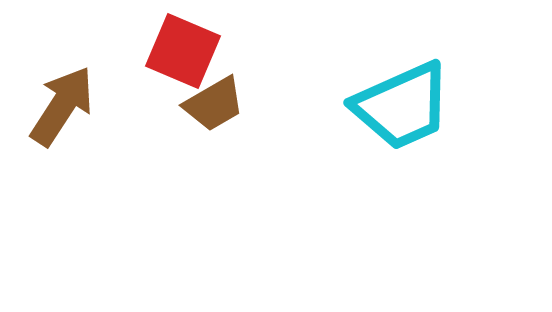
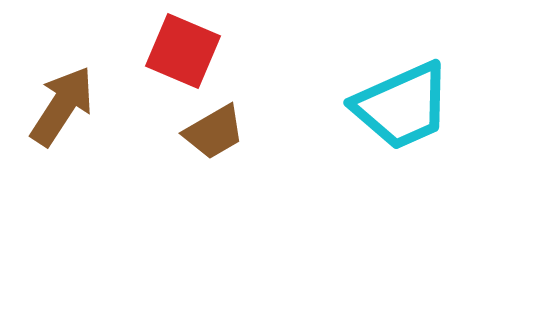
brown trapezoid: moved 28 px down
